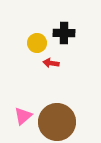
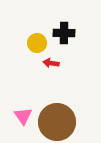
pink triangle: rotated 24 degrees counterclockwise
